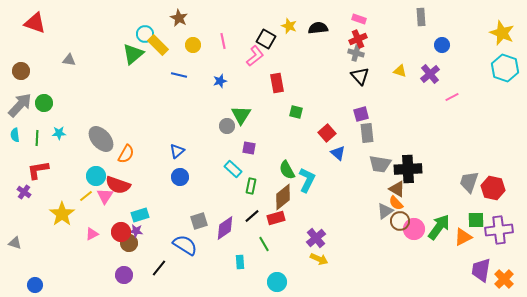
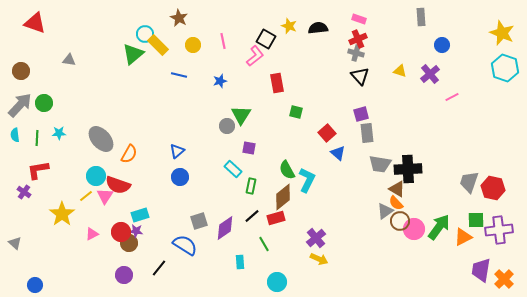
orange semicircle at (126, 154): moved 3 px right
gray triangle at (15, 243): rotated 24 degrees clockwise
